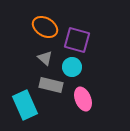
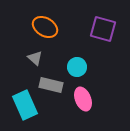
purple square: moved 26 px right, 11 px up
gray triangle: moved 10 px left
cyan circle: moved 5 px right
